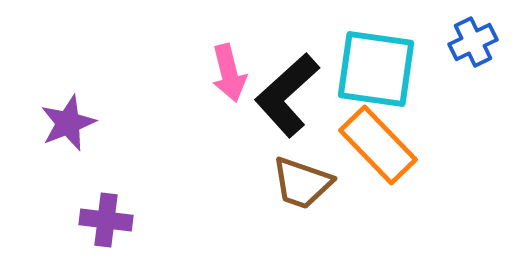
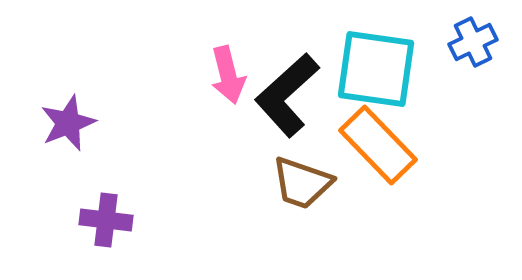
pink arrow: moved 1 px left, 2 px down
